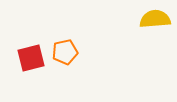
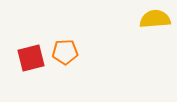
orange pentagon: rotated 10 degrees clockwise
